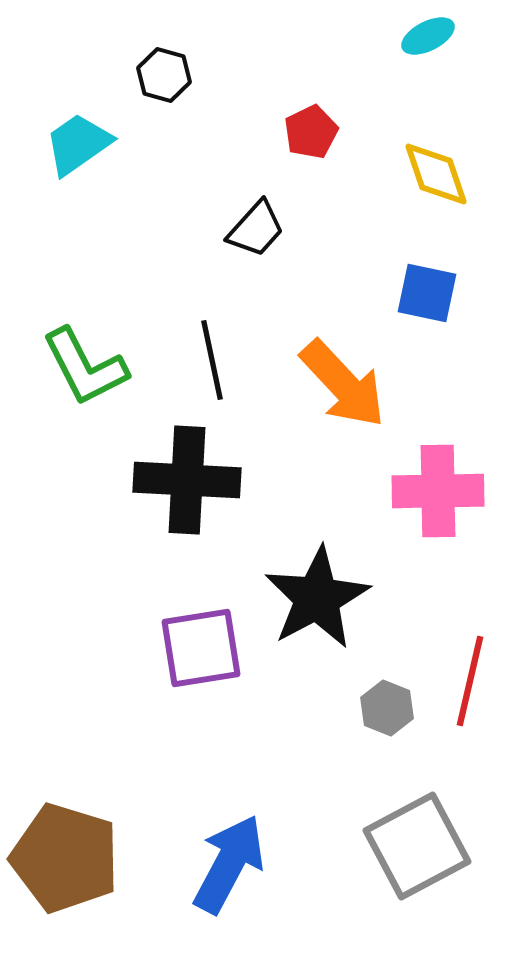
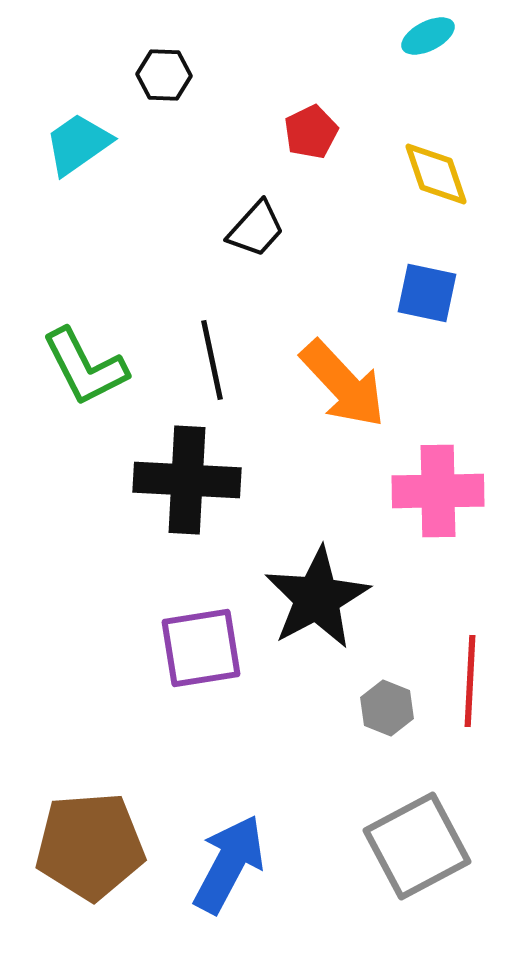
black hexagon: rotated 14 degrees counterclockwise
red line: rotated 10 degrees counterclockwise
brown pentagon: moved 25 px right, 12 px up; rotated 21 degrees counterclockwise
